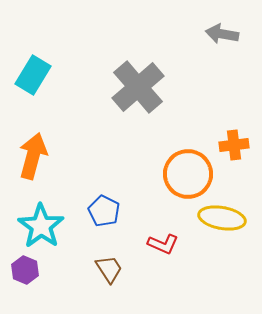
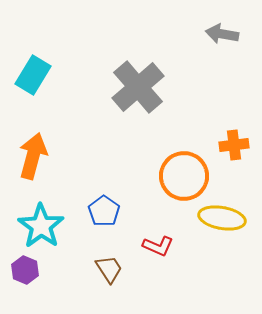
orange circle: moved 4 px left, 2 px down
blue pentagon: rotated 8 degrees clockwise
red L-shape: moved 5 px left, 2 px down
